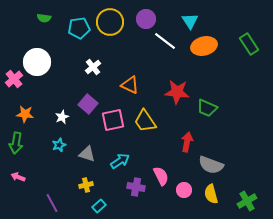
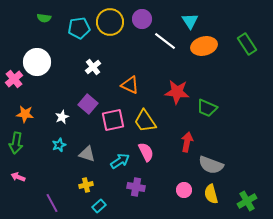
purple circle: moved 4 px left
green rectangle: moved 2 px left
pink semicircle: moved 15 px left, 24 px up
